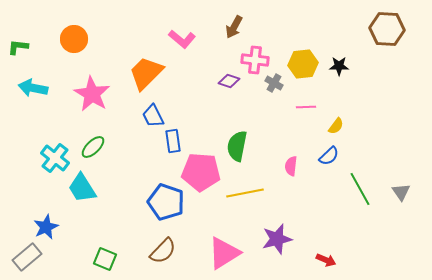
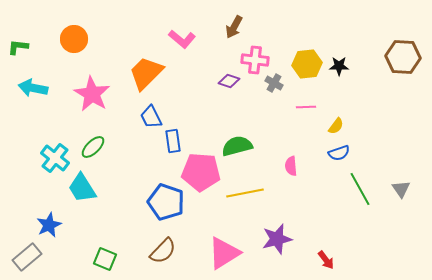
brown hexagon: moved 16 px right, 28 px down
yellow hexagon: moved 4 px right
blue trapezoid: moved 2 px left, 1 px down
green semicircle: rotated 64 degrees clockwise
blue semicircle: moved 10 px right, 3 px up; rotated 25 degrees clockwise
pink semicircle: rotated 12 degrees counterclockwise
gray triangle: moved 3 px up
blue star: moved 3 px right, 2 px up
red arrow: rotated 30 degrees clockwise
